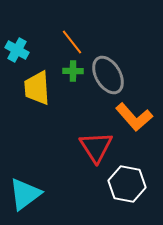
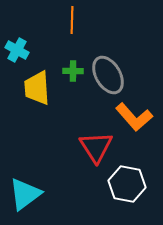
orange line: moved 22 px up; rotated 40 degrees clockwise
